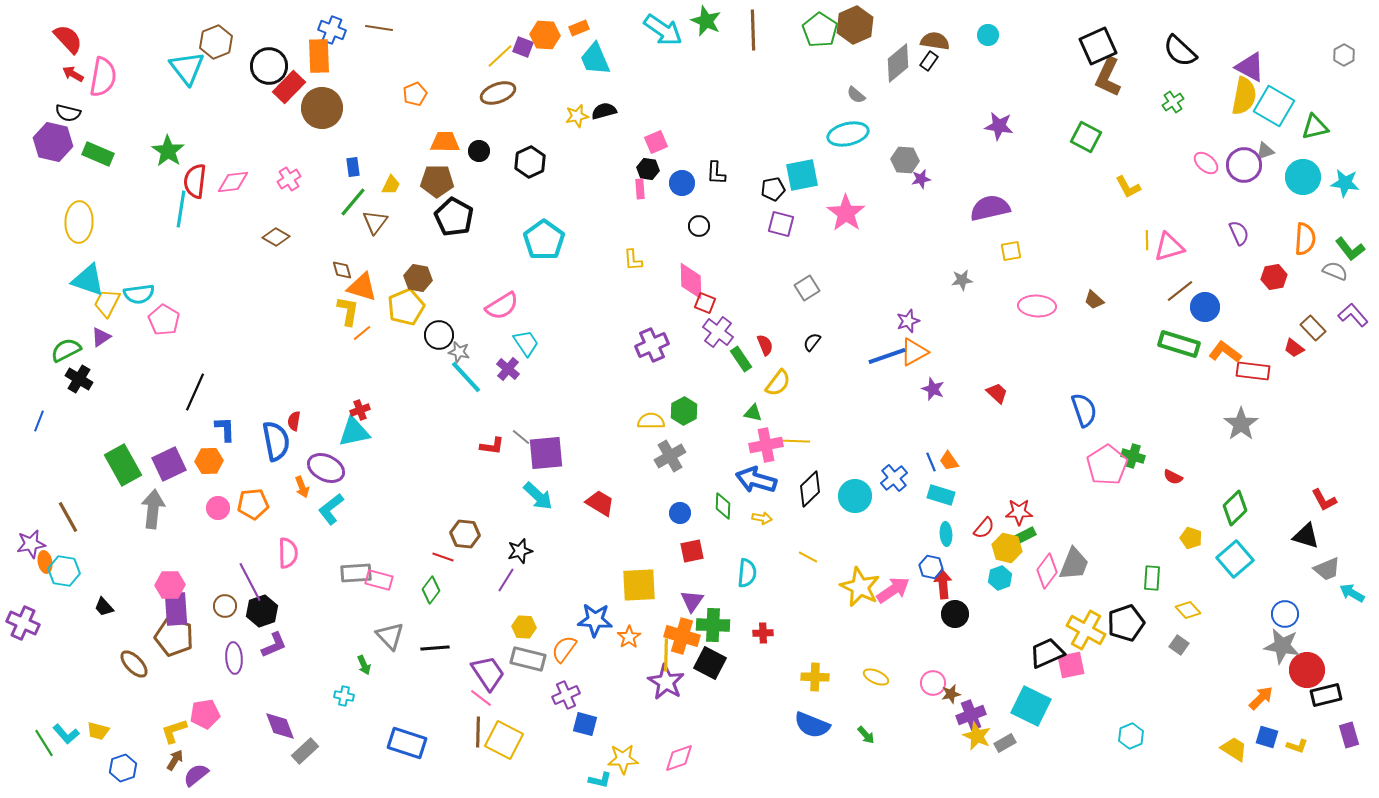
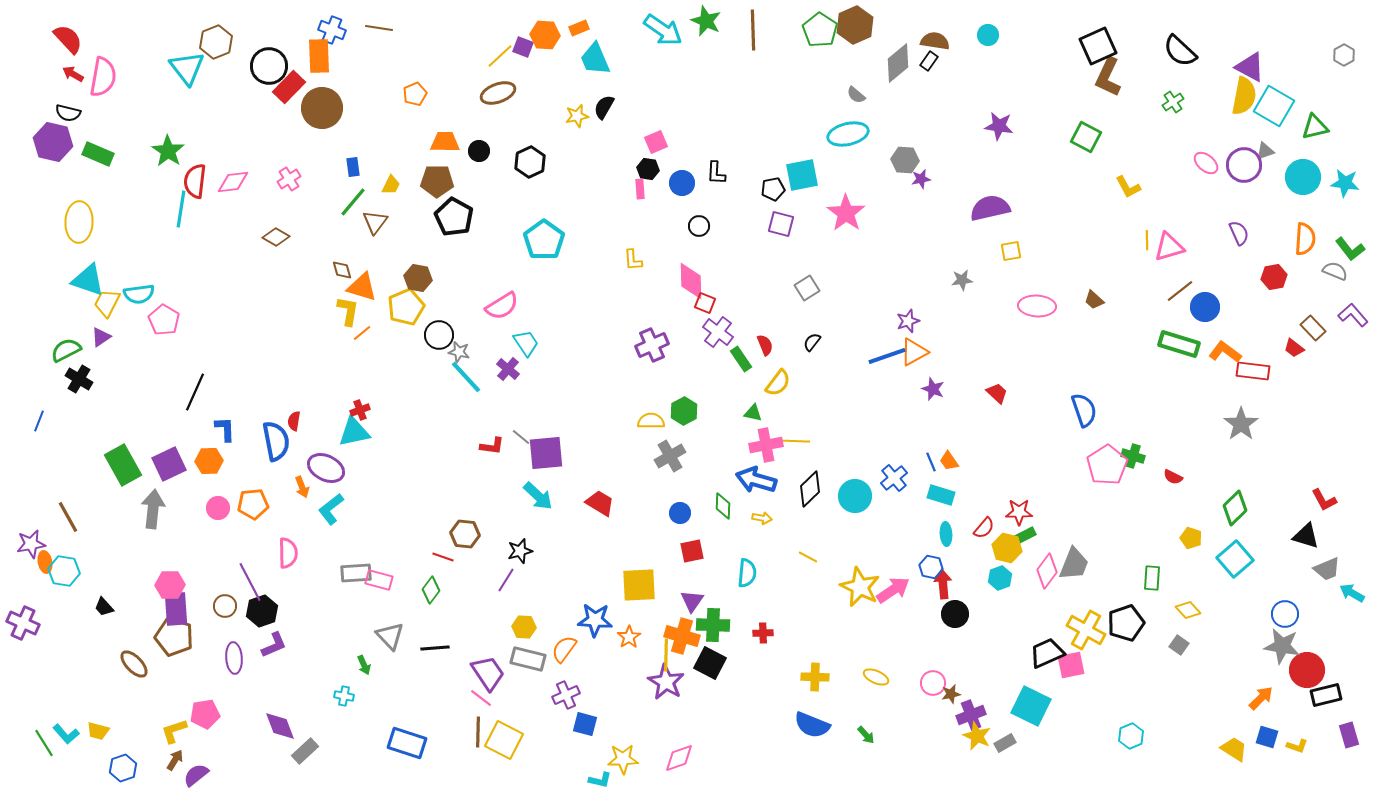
black semicircle at (604, 111): moved 4 px up; rotated 45 degrees counterclockwise
